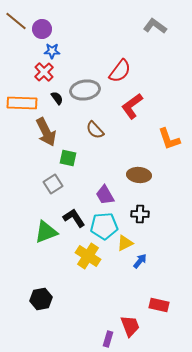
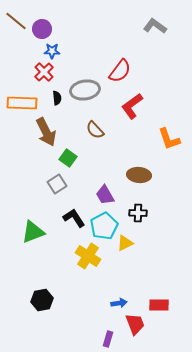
black semicircle: rotated 32 degrees clockwise
green square: rotated 24 degrees clockwise
gray square: moved 4 px right
black cross: moved 2 px left, 1 px up
cyan pentagon: rotated 24 degrees counterclockwise
green triangle: moved 13 px left
blue arrow: moved 21 px left, 42 px down; rotated 42 degrees clockwise
black hexagon: moved 1 px right, 1 px down
red rectangle: rotated 12 degrees counterclockwise
red trapezoid: moved 5 px right, 2 px up
